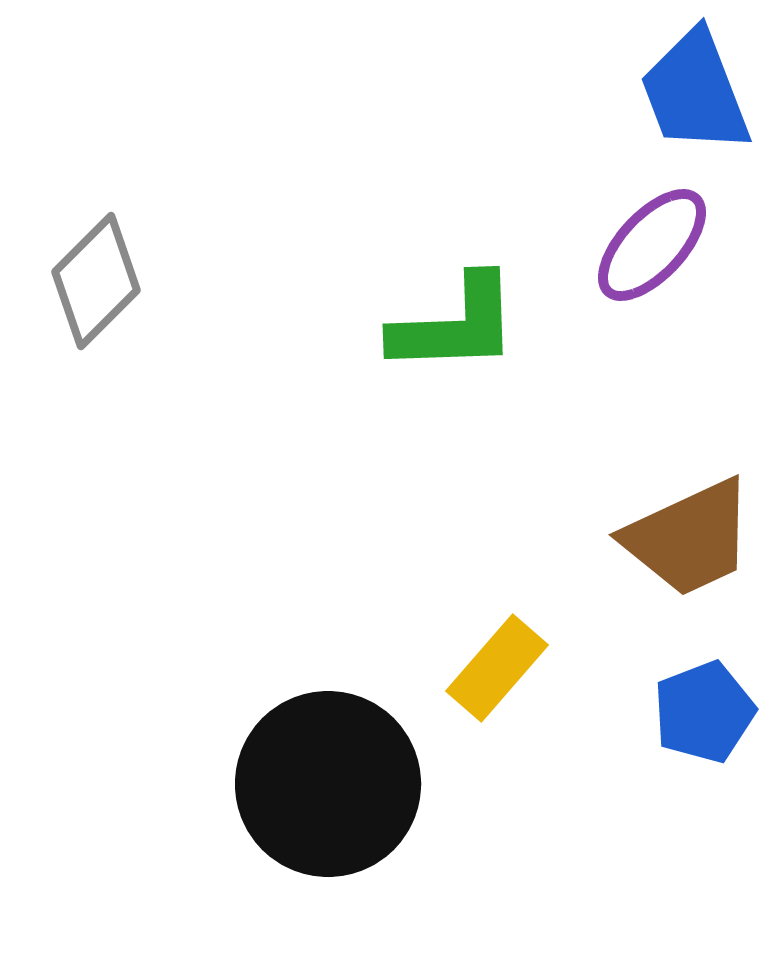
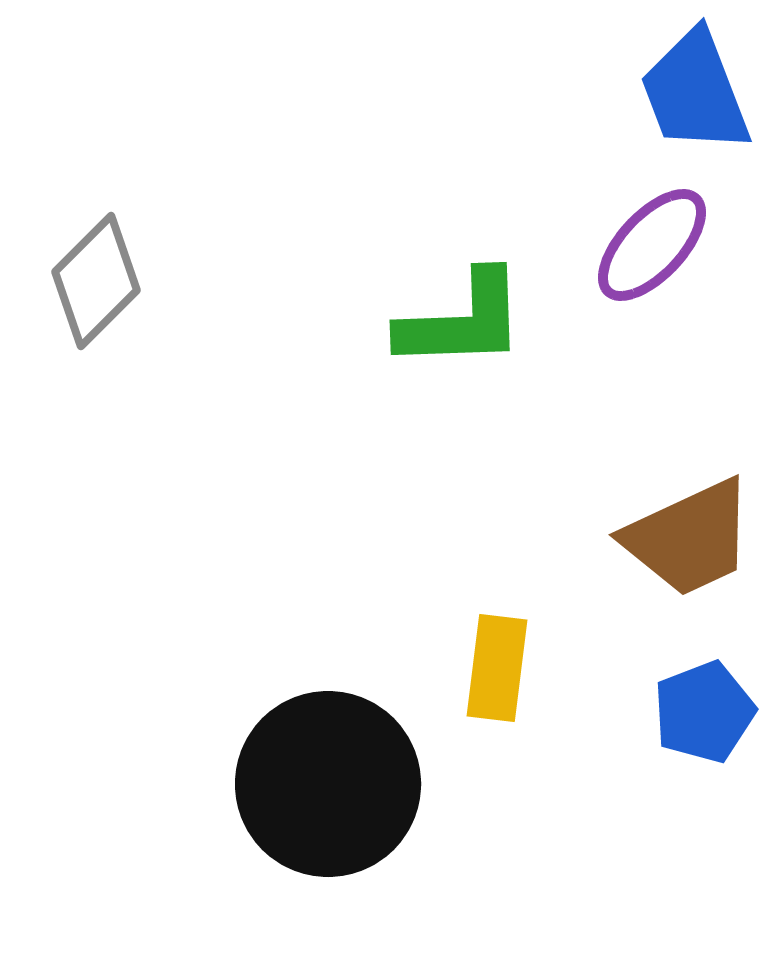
green L-shape: moved 7 px right, 4 px up
yellow rectangle: rotated 34 degrees counterclockwise
